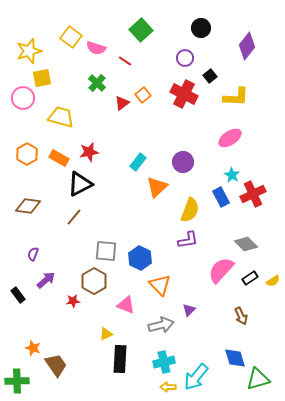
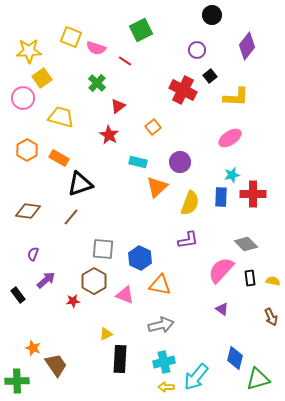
black circle at (201, 28): moved 11 px right, 13 px up
green square at (141, 30): rotated 15 degrees clockwise
yellow square at (71, 37): rotated 15 degrees counterclockwise
yellow star at (29, 51): rotated 15 degrees clockwise
purple circle at (185, 58): moved 12 px right, 8 px up
yellow square at (42, 78): rotated 24 degrees counterclockwise
red cross at (184, 94): moved 1 px left, 4 px up
orange square at (143, 95): moved 10 px right, 32 px down
red triangle at (122, 103): moved 4 px left, 3 px down
red star at (89, 152): moved 20 px right, 17 px up; rotated 30 degrees counterclockwise
orange hexagon at (27, 154): moved 4 px up
cyan rectangle at (138, 162): rotated 66 degrees clockwise
purple circle at (183, 162): moved 3 px left
cyan star at (232, 175): rotated 28 degrees clockwise
black triangle at (80, 184): rotated 8 degrees clockwise
red cross at (253, 194): rotated 25 degrees clockwise
blue rectangle at (221, 197): rotated 30 degrees clockwise
brown diamond at (28, 206): moved 5 px down
yellow semicircle at (190, 210): moved 7 px up
brown line at (74, 217): moved 3 px left
gray square at (106, 251): moved 3 px left, 2 px up
black rectangle at (250, 278): rotated 63 degrees counterclockwise
yellow semicircle at (273, 281): rotated 136 degrees counterclockwise
orange triangle at (160, 285): rotated 35 degrees counterclockwise
pink triangle at (126, 305): moved 1 px left, 10 px up
purple triangle at (189, 310): moved 33 px right, 1 px up; rotated 40 degrees counterclockwise
brown arrow at (241, 316): moved 30 px right, 1 px down
blue diamond at (235, 358): rotated 30 degrees clockwise
yellow arrow at (168, 387): moved 2 px left
